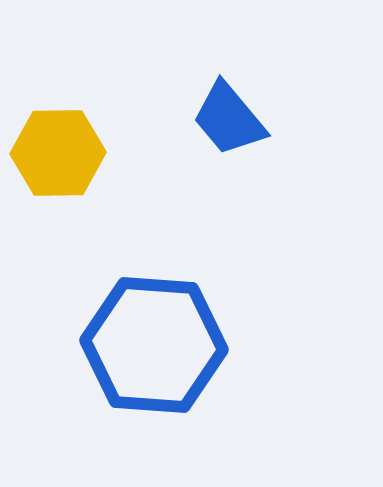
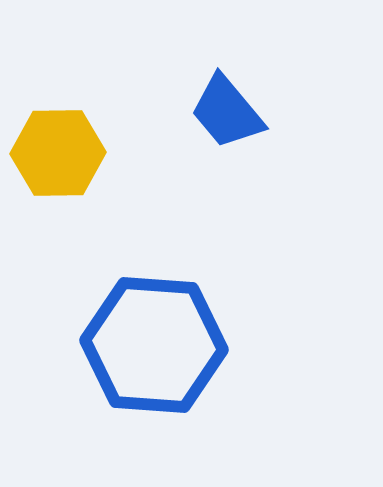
blue trapezoid: moved 2 px left, 7 px up
